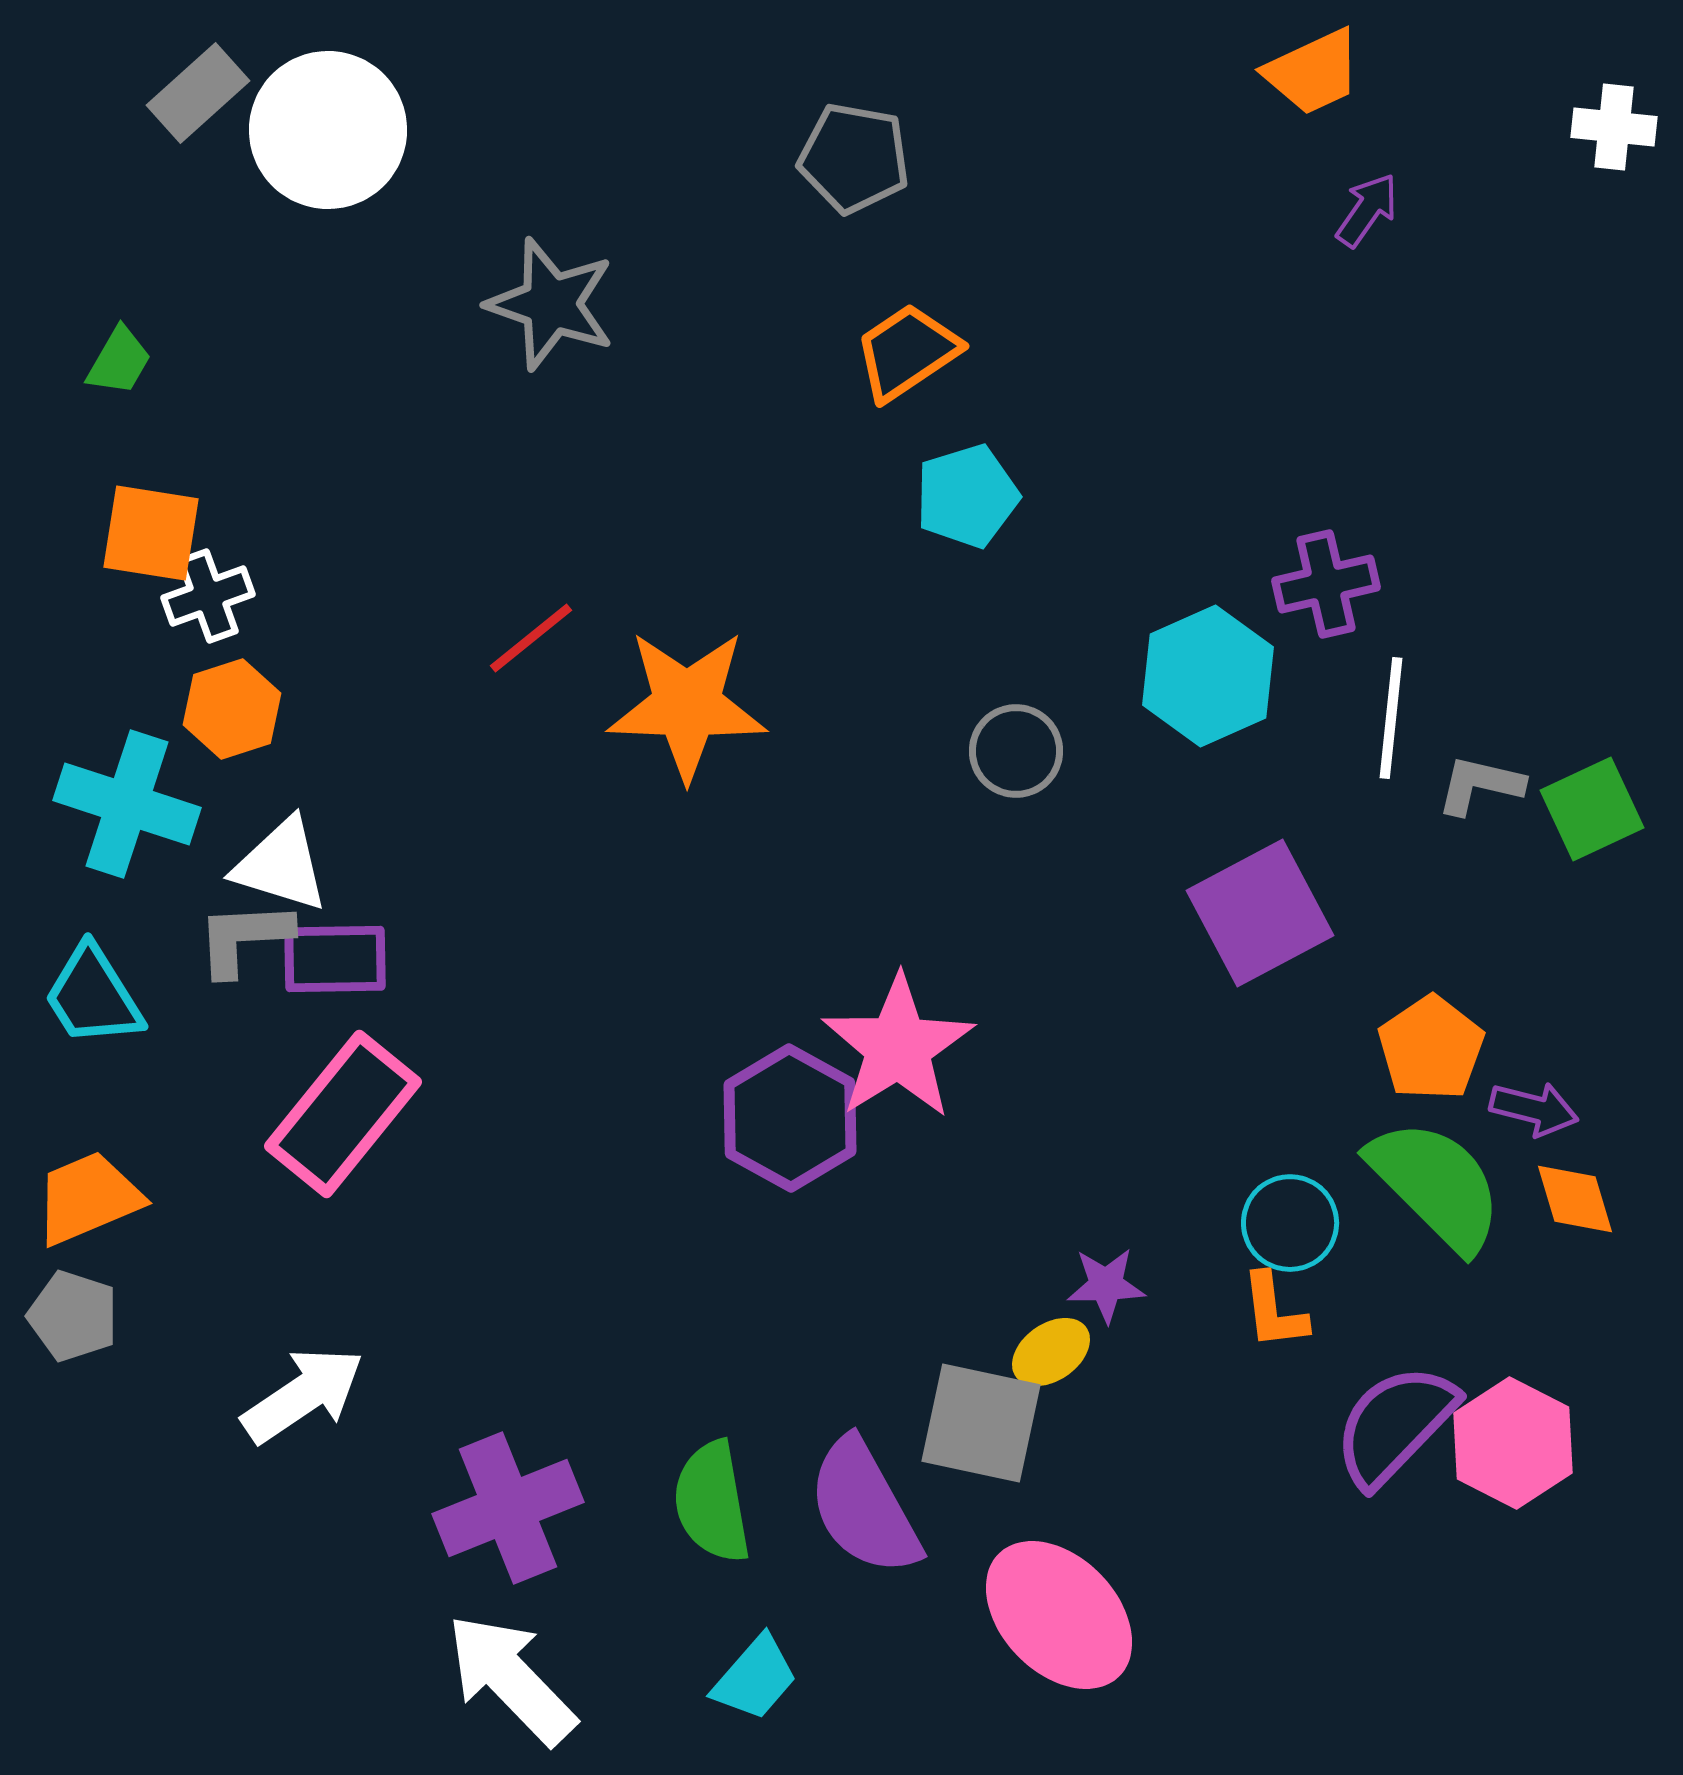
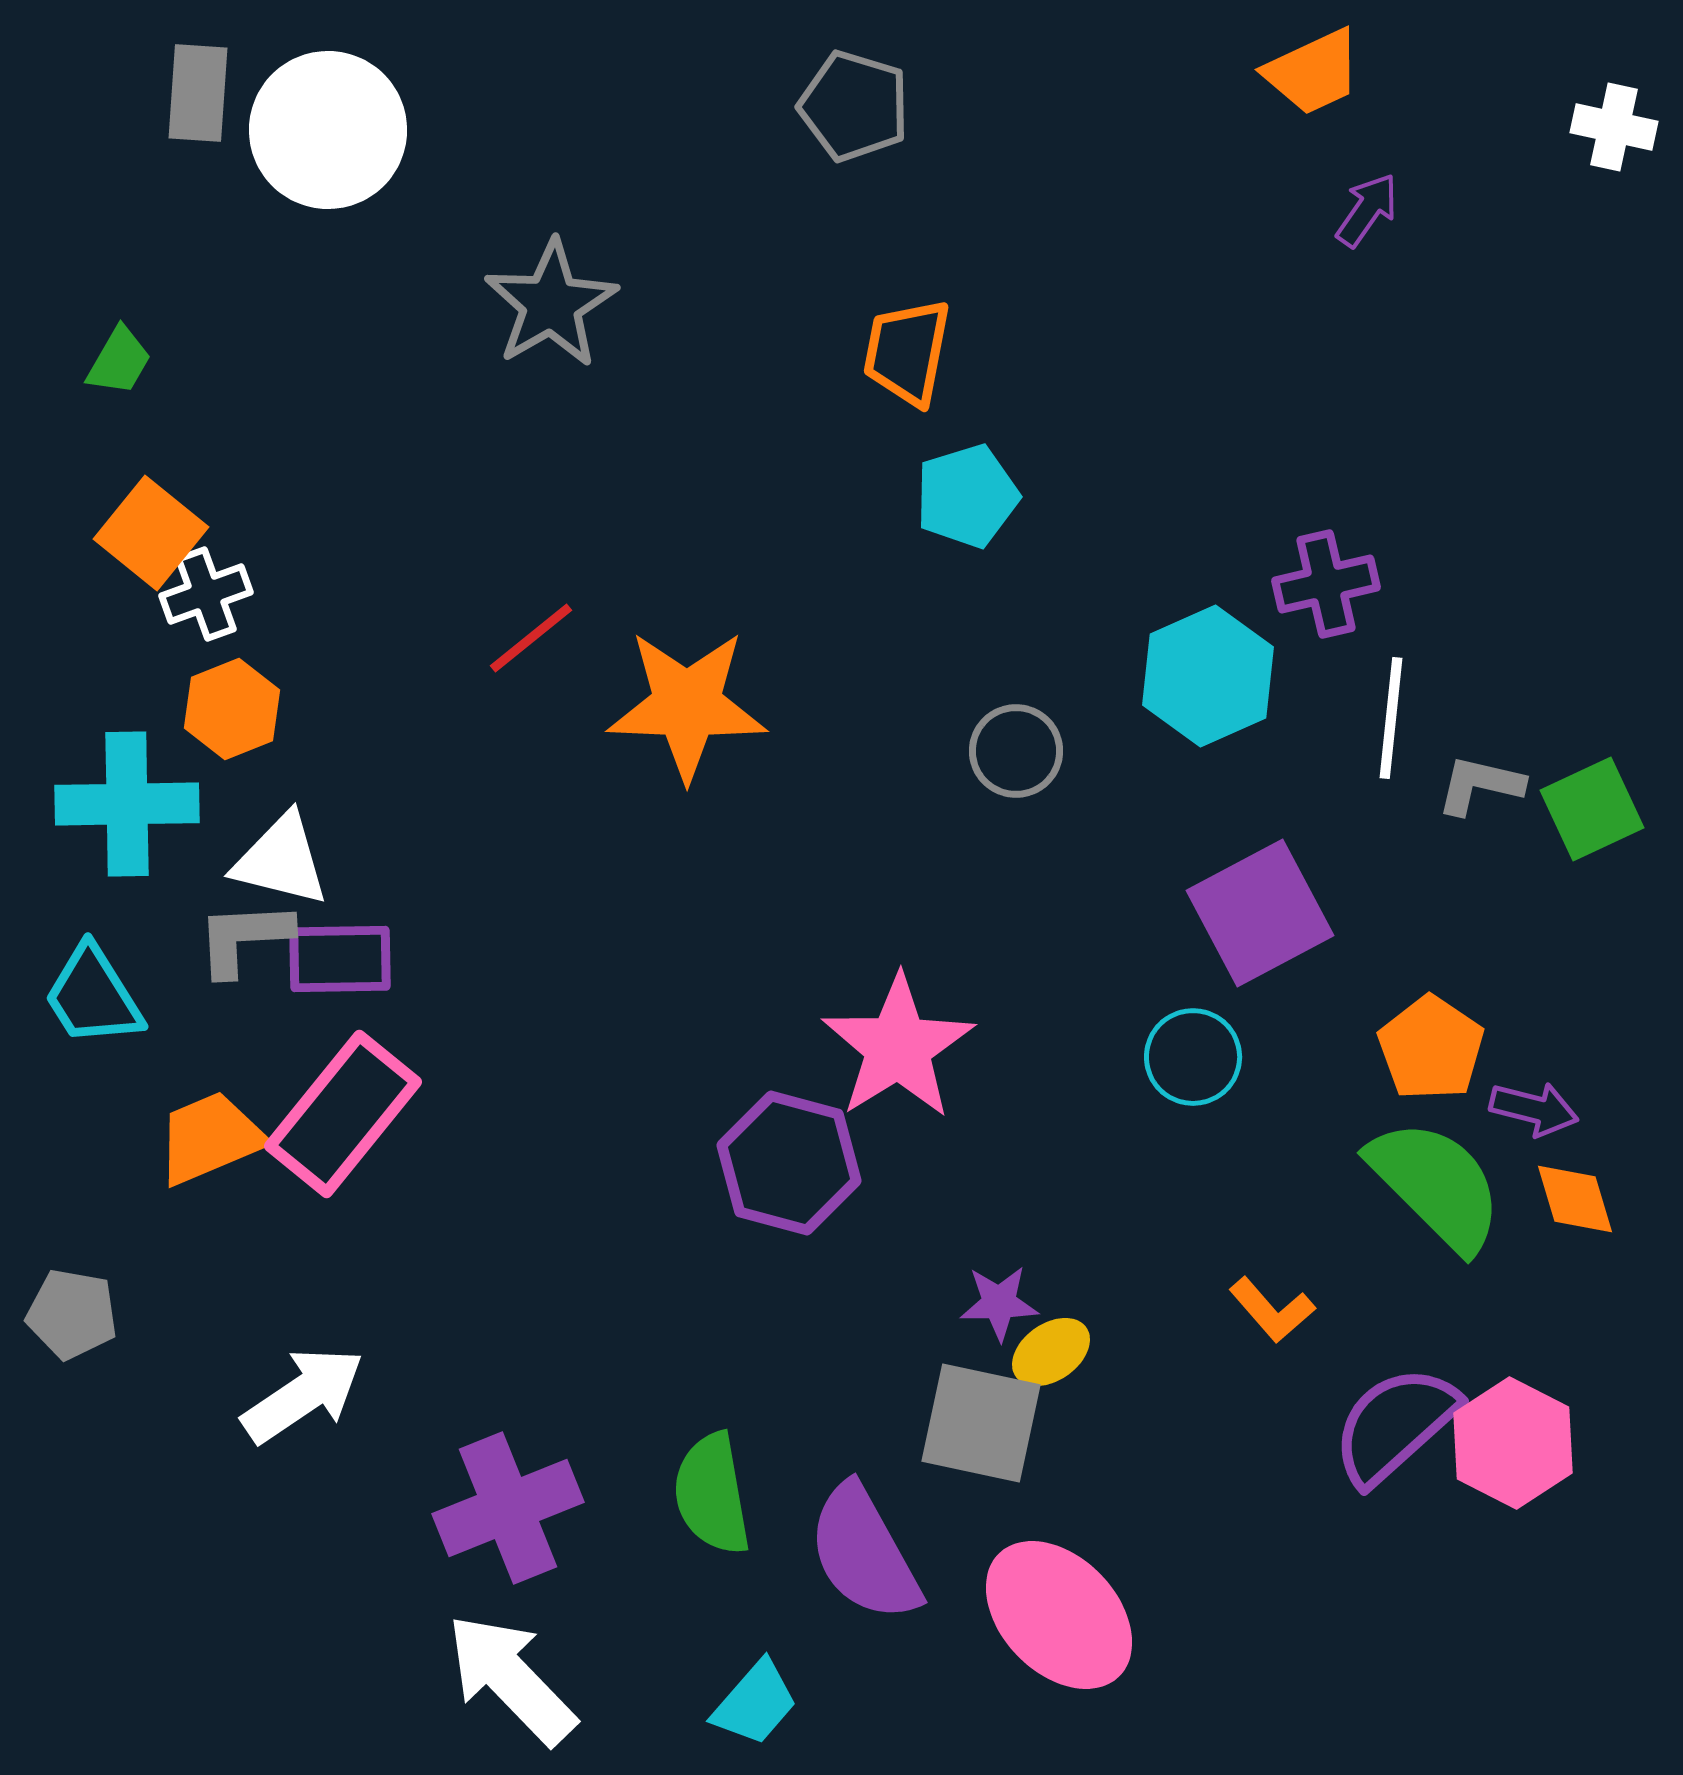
gray rectangle at (198, 93): rotated 44 degrees counterclockwise
white cross at (1614, 127): rotated 6 degrees clockwise
gray pentagon at (854, 158): moved 52 px up; rotated 7 degrees clockwise
gray star at (551, 304): rotated 23 degrees clockwise
orange trapezoid at (907, 352): rotated 45 degrees counterclockwise
orange square at (151, 533): rotated 30 degrees clockwise
white cross at (208, 596): moved 2 px left, 2 px up
orange hexagon at (232, 709): rotated 4 degrees counterclockwise
cyan cross at (127, 804): rotated 19 degrees counterclockwise
white triangle at (281, 865): moved 5 px up; rotated 3 degrees counterclockwise
purple rectangle at (335, 959): moved 5 px right
orange pentagon at (1431, 1048): rotated 4 degrees counterclockwise
purple hexagon at (790, 1118): moved 1 px left, 45 px down; rotated 14 degrees counterclockwise
orange trapezoid at (88, 1198): moved 122 px right, 60 px up
cyan circle at (1290, 1223): moved 97 px left, 166 px up
purple star at (1106, 1285): moved 107 px left, 18 px down
orange L-shape at (1274, 1311): moved 2 px left, 1 px up; rotated 34 degrees counterclockwise
gray pentagon at (73, 1316): moved 1 px left, 2 px up; rotated 8 degrees counterclockwise
purple semicircle at (1395, 1425): rotated 4 degrees clockwise
green semicircle at (712, 1502): moved 8 px up
purple semicircle at (864, 1507): moved 46 px down
cyan trapezoid at (755, 1678): moved 25 px down
